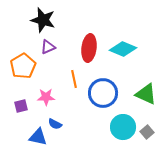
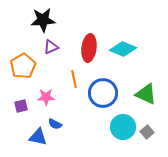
black star: rotated 20 degrees counterclockwise
purple triangle: moved 3 px right
